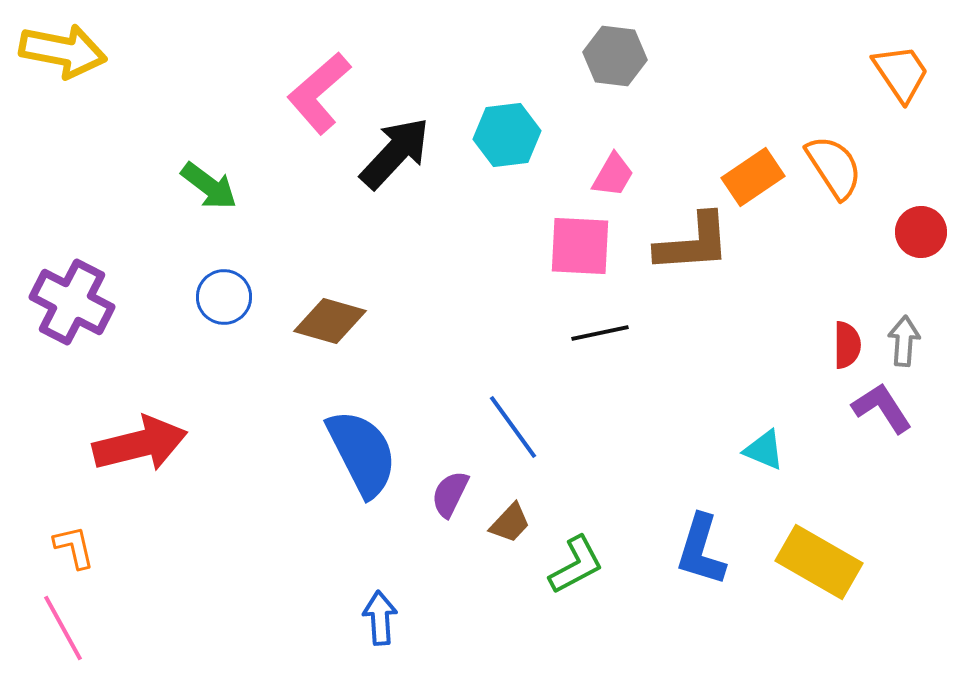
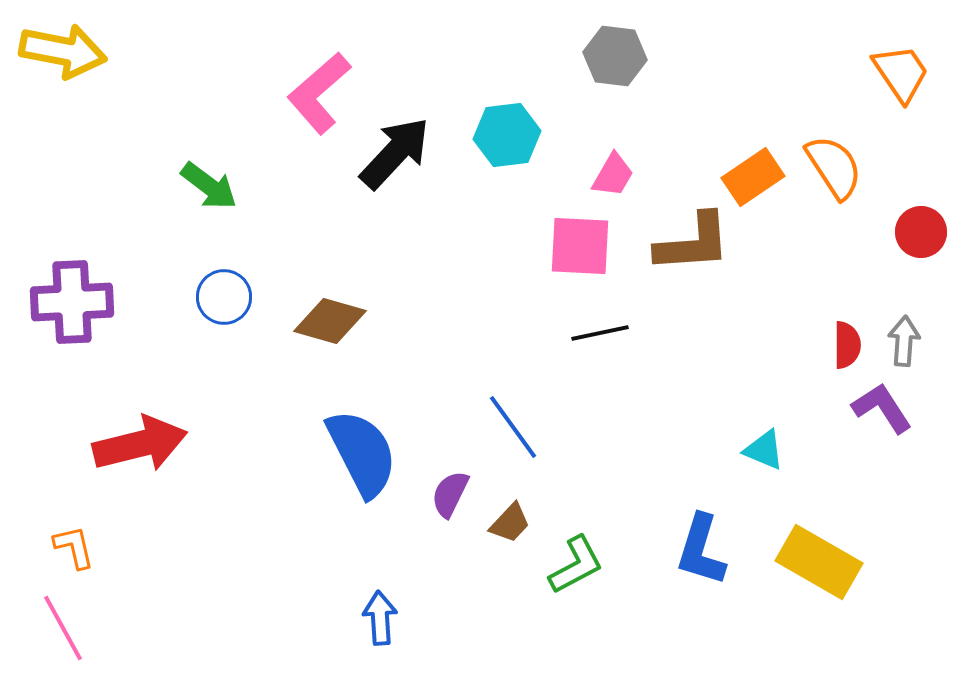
purple cross: rotated 30 degrees counterclockwise
